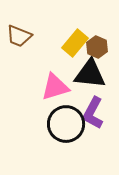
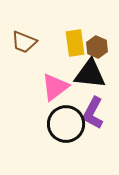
brown trapezoid: moved 5 px right, 6 px down
yellow rectangle: rotated 48 degrees counterclockwise
pink triangle: rotated 20 degrees counterclockwise
